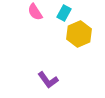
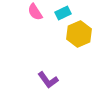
cyan rectangle: moved 1 px left; rotated 35 degrees clockwise
